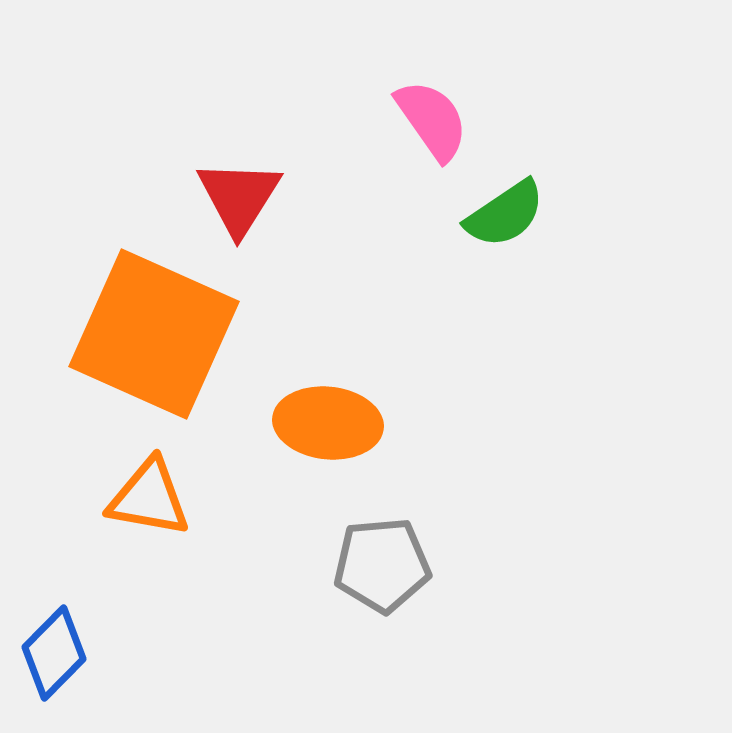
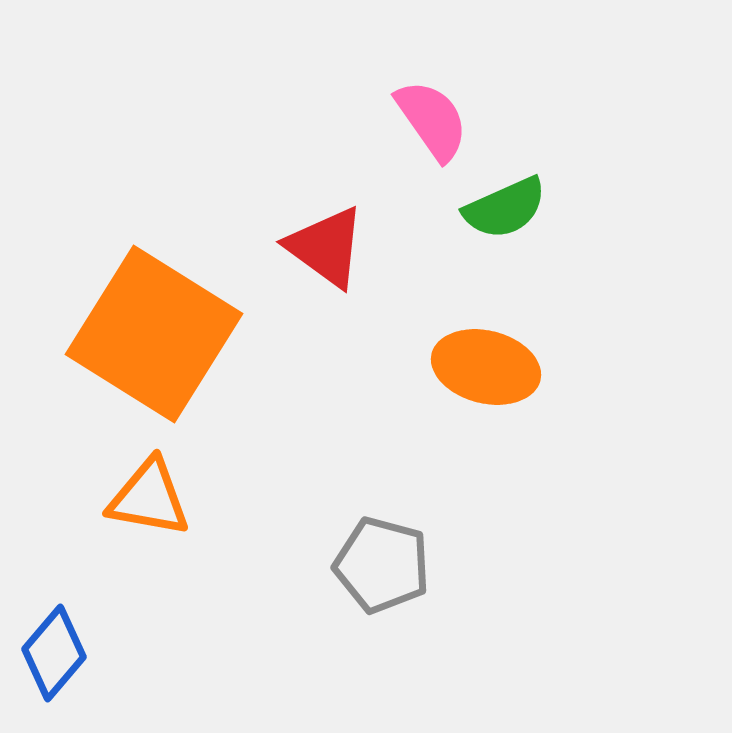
red triangle: moved 87 px right, 50 px down; rotated 26 degrees counterclockwise
green semicircle: moved 6 px up; rotated 10 degrees clockwise
orange square: rotated 8 degrees clockwise
orange ellipse: moved 158 px right, 56 px up; rotated 8 degrees clockwise
gray pentagon: rotated 20 degrees clockwise
blue diamond: rotated 4 degrees counterclockwise
